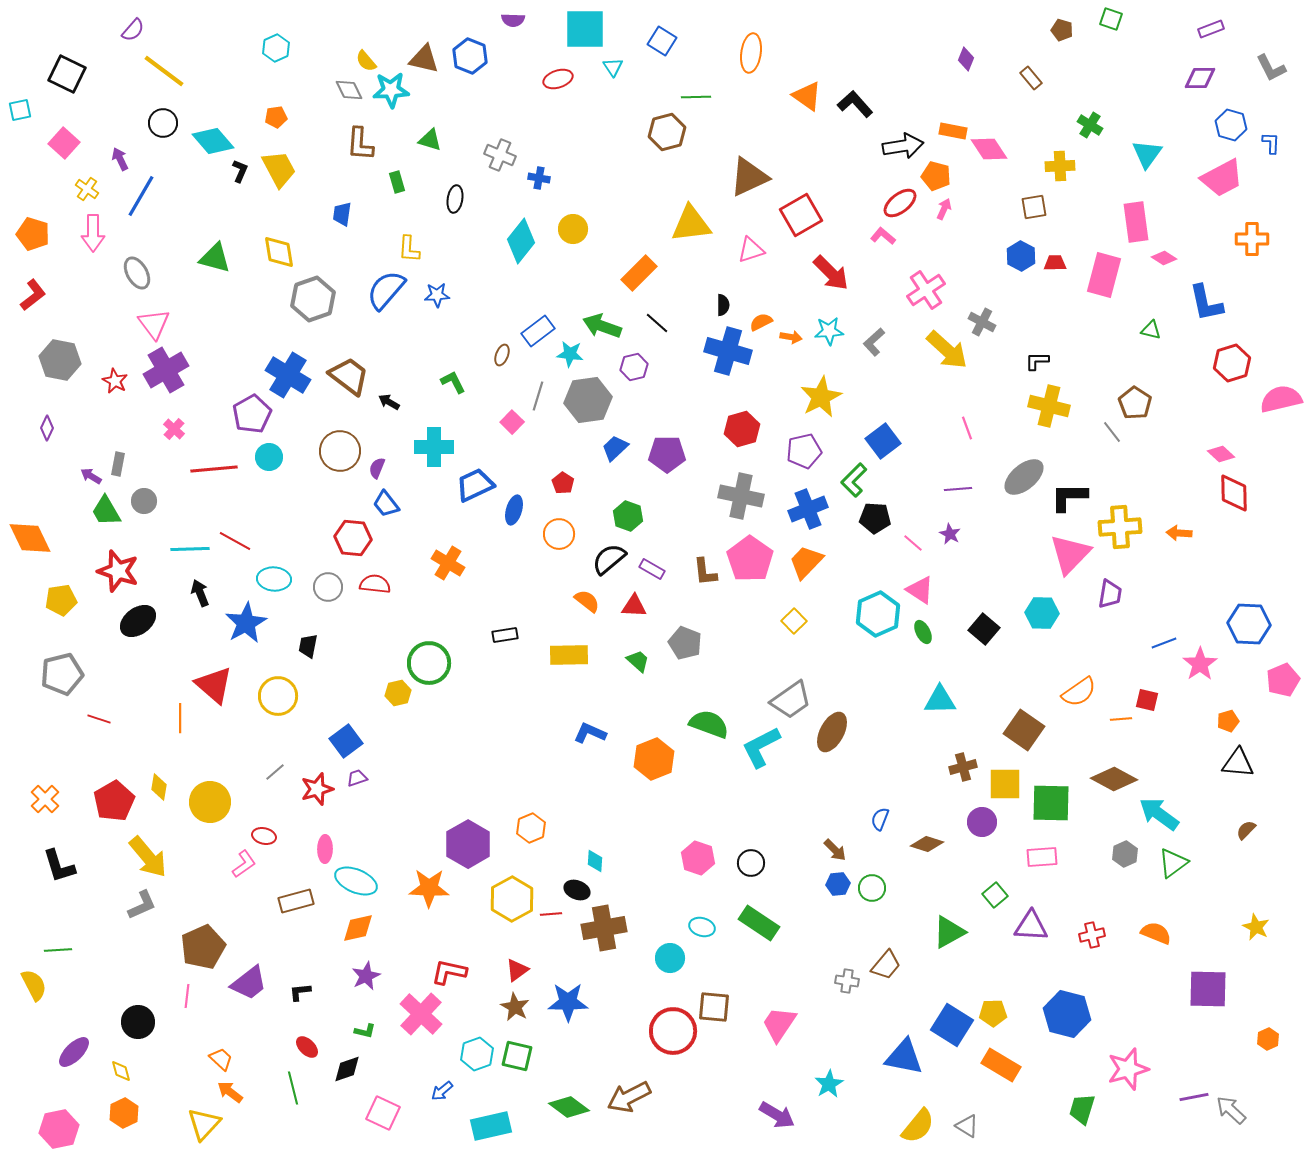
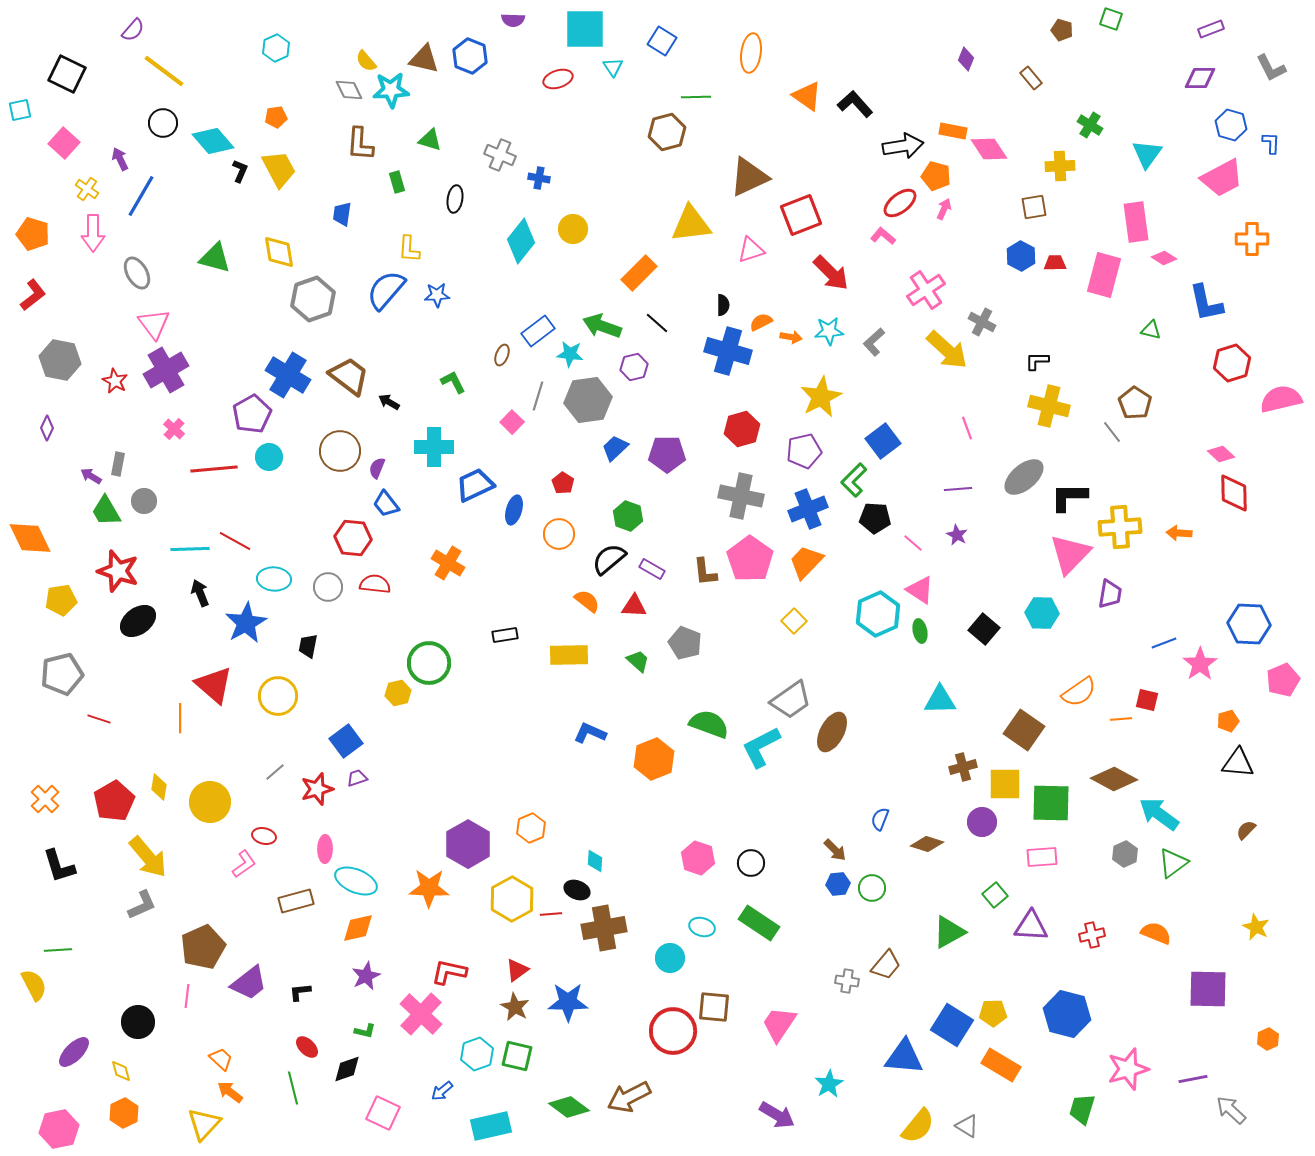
red square at (801, 215): rotated 9 degrees clockwise
purple star at (950, 534): moved 7 px right, 1 px down
green ellipse at (923, 632): moved 3 px left, 1 px up; rotated 15 degrees clockwise
blue triangle at (904, 1057): rotated 6 degrees counterclockwise
purple line at (1194, 1097): moved 1 px left, 18 px up
